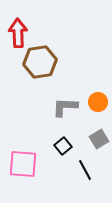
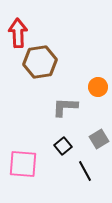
orange circle: moved 15 px up
black line: moved 1 px down
